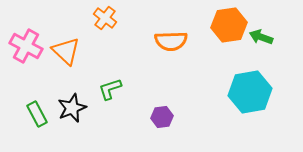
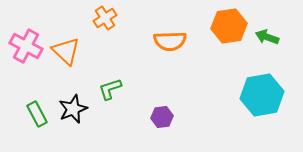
orange cross: rotated 20 degrees clockwise
orange hexagon: moved 1 px down
green arrow: moved 6 px right
orange semicircle: moved 1 px left
cyan hexagon: moved 12 px right, 3 px down
black star: moved 1 px right, 1 px down
